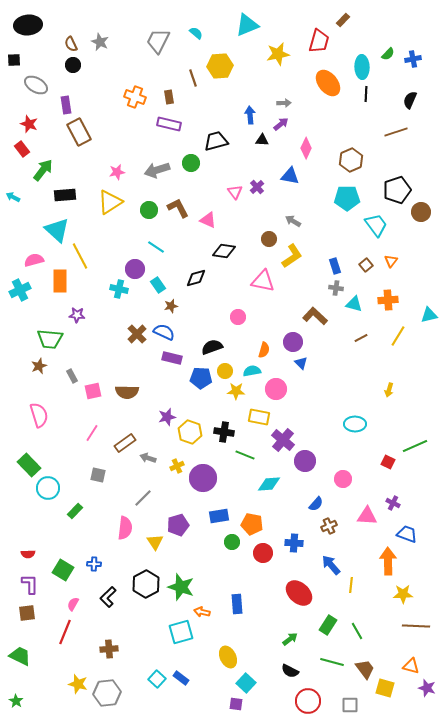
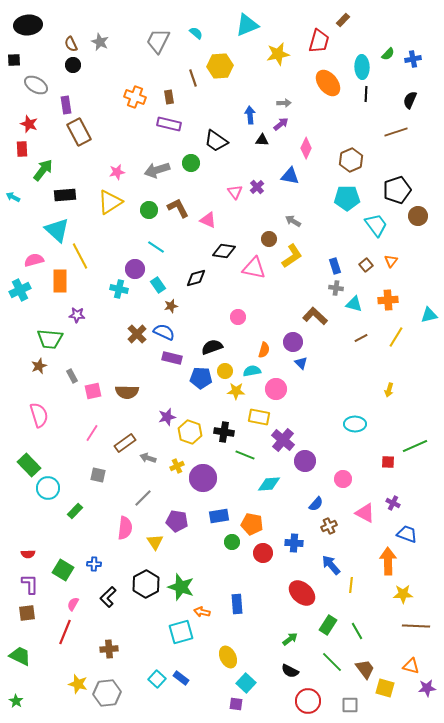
black trapezoid at (216, 141): rotated 130 degrees counterclockwise
red rectangle at (22, 149): rotated 35 degrees clockwise
brown circle at (421, 212): moved 3 px left, 4 px down
pink triangle at (263, 281): moved 9 px left, 13 px up
yellow line at (398, 336): moved 2 px left, 1 px down
red square at (388, 462): rotated 24 degrees counterclockwise
pink triangle at (367, 516): moved 2 px left, 3 px up; rotated 25 degrees clockwise
purple pentagon at (178, 525): moved 1 px left, 4 px up; rotated 25 degrees clockwise
red ellipse at (299, 593): moved 3 px right
green line at (332, 662): rotated 30 degrees clockwise
purple star at (427, 688): rotated 24 degrees counterclockwise
